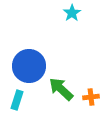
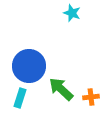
cyan star: rotated 18 degrees counterclockwise
cyan rectangle: moved 3 px right, 2 px up
